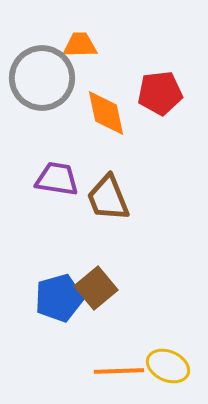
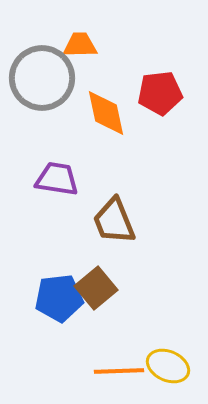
brown trapezoid: moved 6 px right, 23 px down
blue pentagon: rotated 9 degrees clockwise
